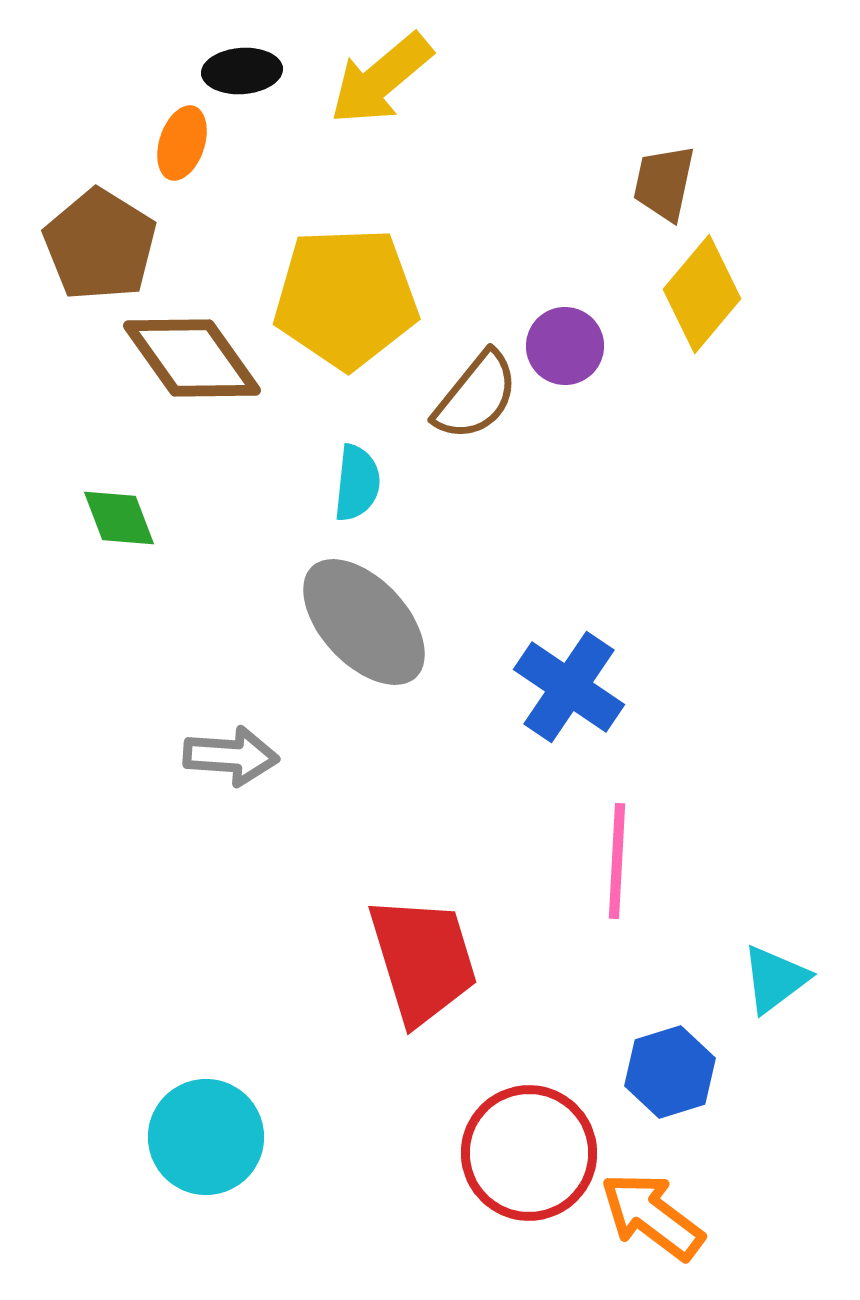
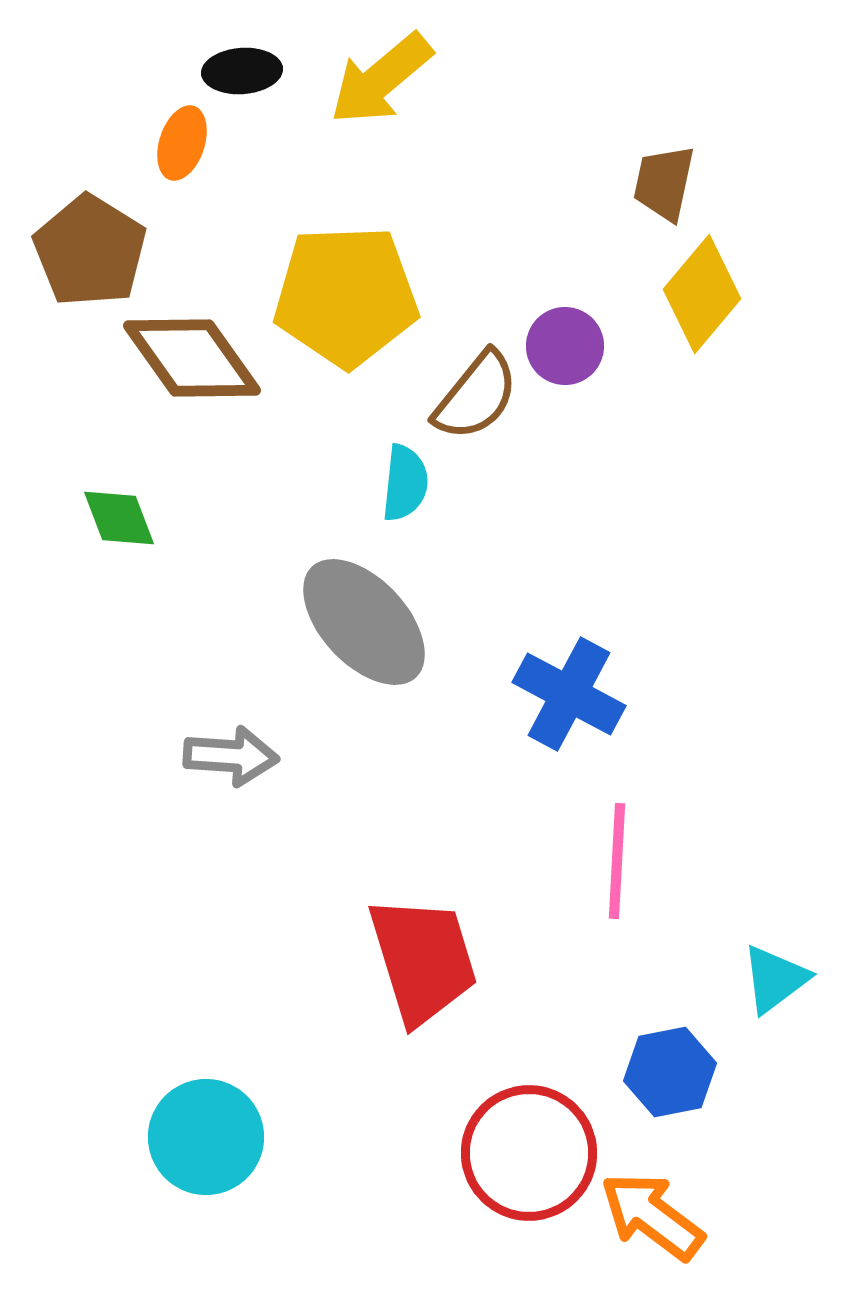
brown pentagon: moved 10 px left, 6 px down
yellow pentagon: moved 2 px up
cyan semicircle: moved 48 px right
blue cross: moved 7 px down; rotated 6 degrees counterclockwise
blue hexagon: rotated 6 degrees clockwise
